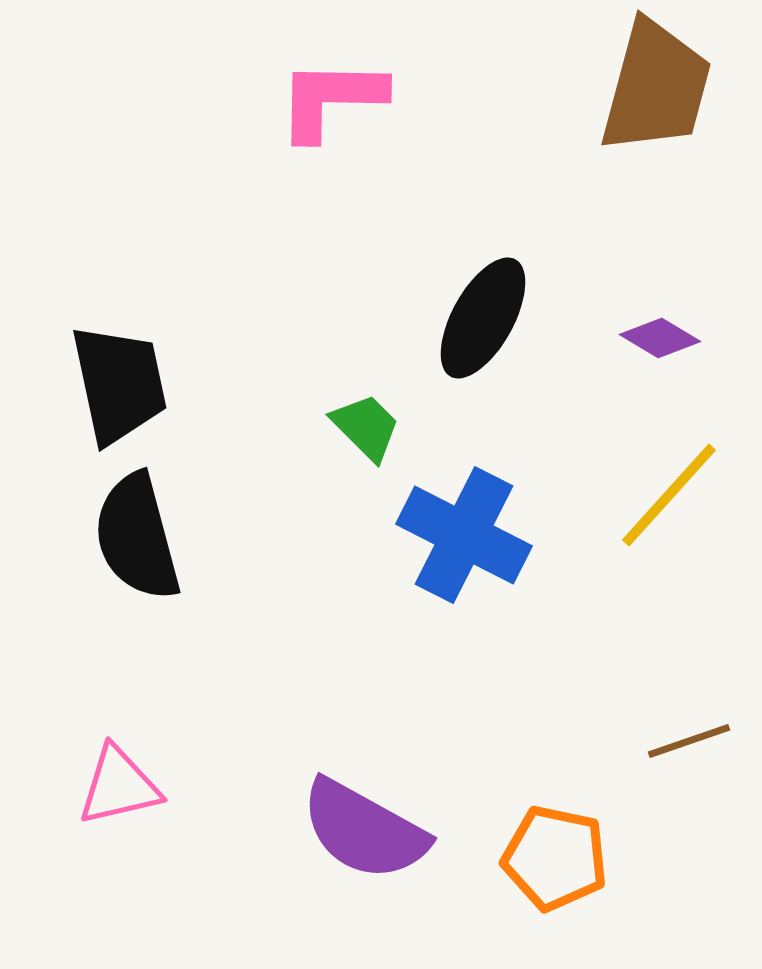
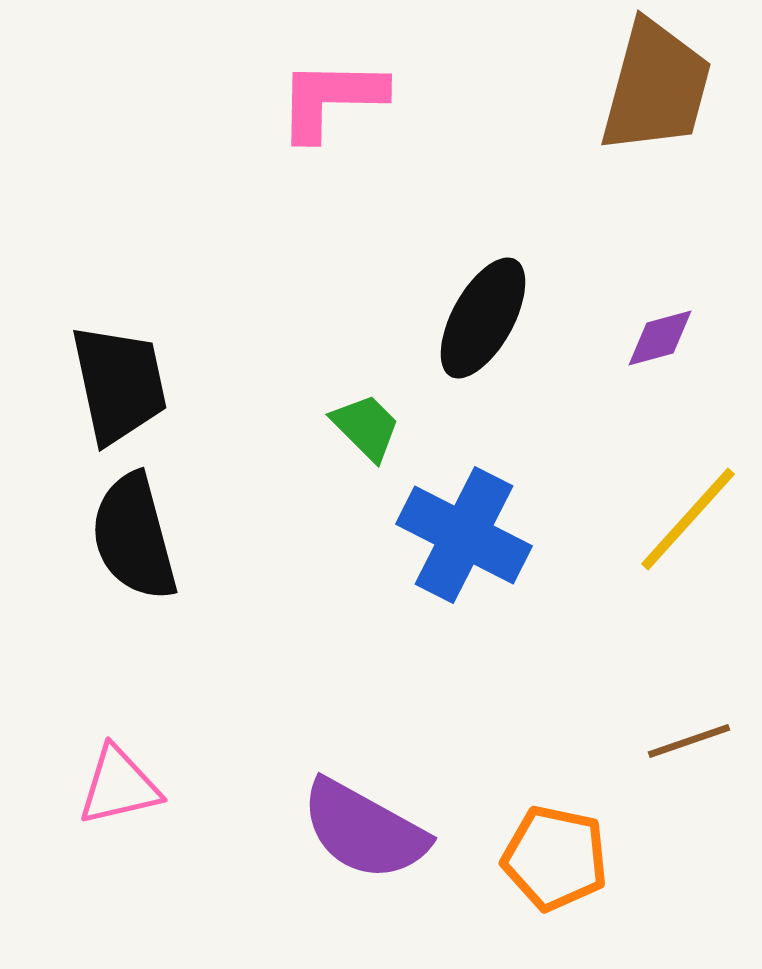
purple diamond: rotated 46 degrees counterclockwise
yellow line: moved 19 px right, 24 px down
black semicircle: moved 3 px left
